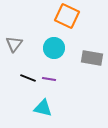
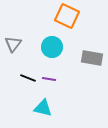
gray triangle: moved 1 px left
cyan circle: moved 2 px left, 1 px up
